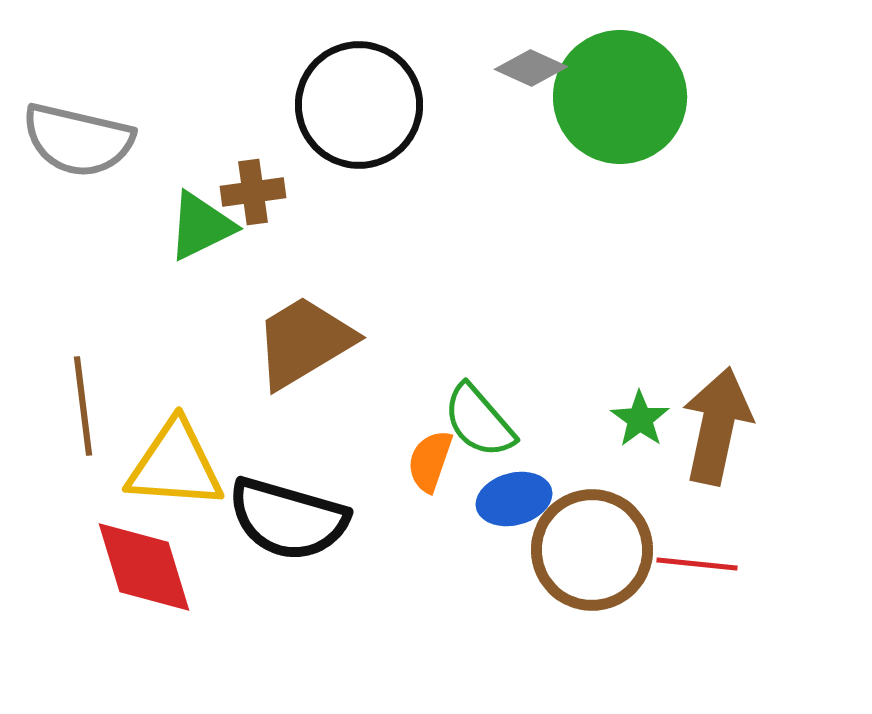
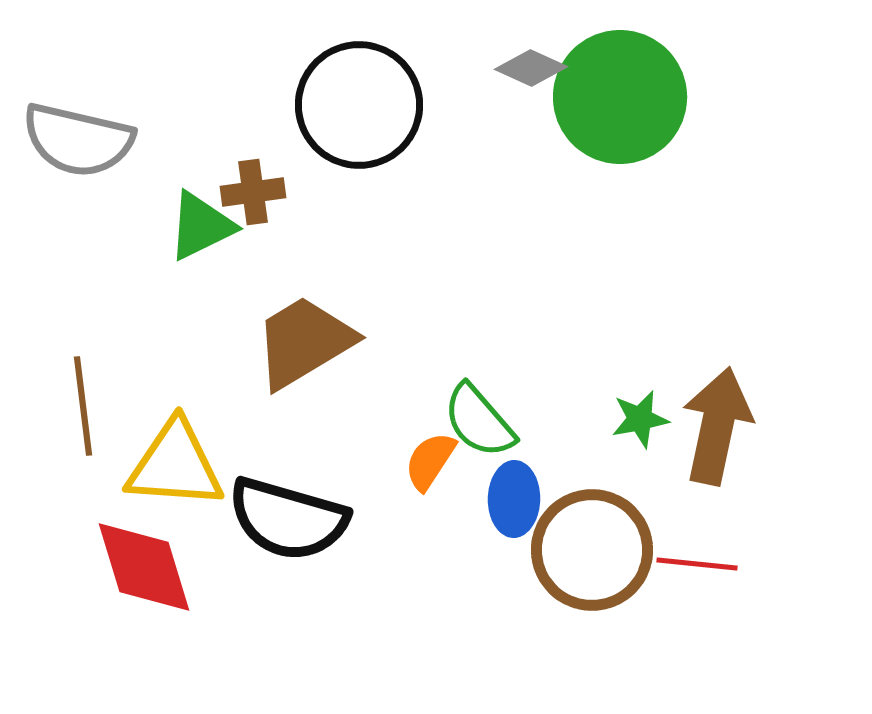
green star: rotated 26 degrees clockwise
orange semicircle: rotated 14 degrees clockwise
blue ellipse: rotated 74 degrees counterclockwise
